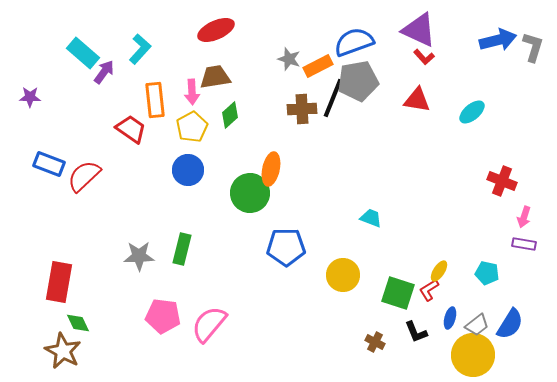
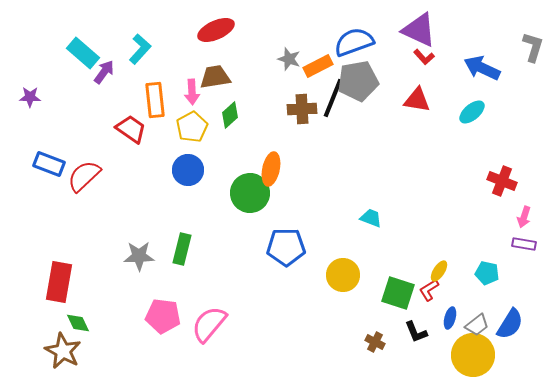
blue arrow at (498, 40): moved 16 px left, 28 px down; rotated 141 degrees counterclockwise
